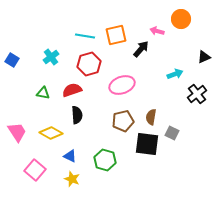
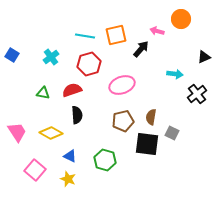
blue square: moved 5 px up
cyan arrow: rotated 28 degrees clockwise
yellow star: moved 4 px left
